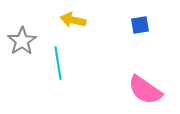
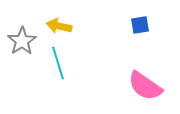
yellow arrow: moved 14 px left, 6 px down
cyan line: rotated 8 degrees counterclockwise
pink semicircle: moved 4 px up
